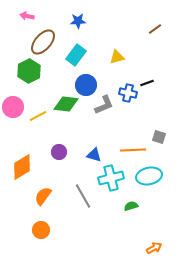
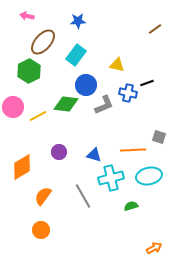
yellow triangle: moved 8 px down; rotated 28 degrees clockwise
